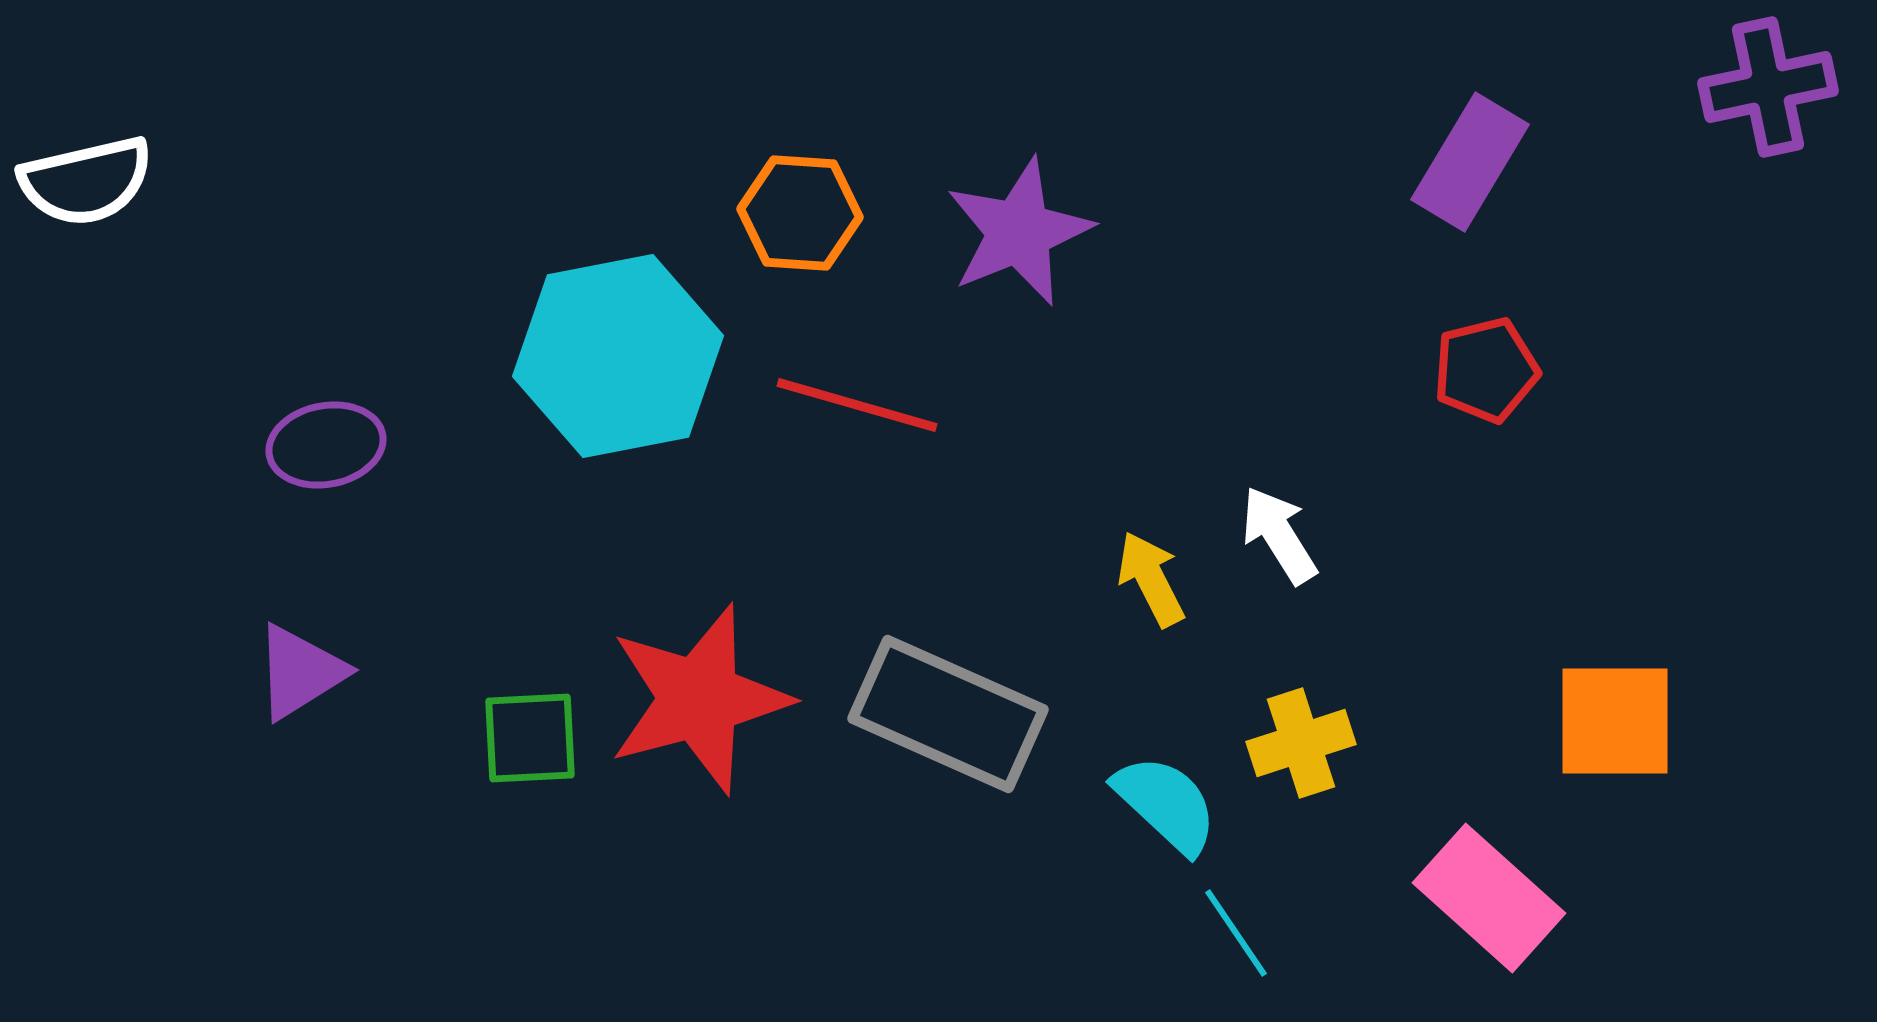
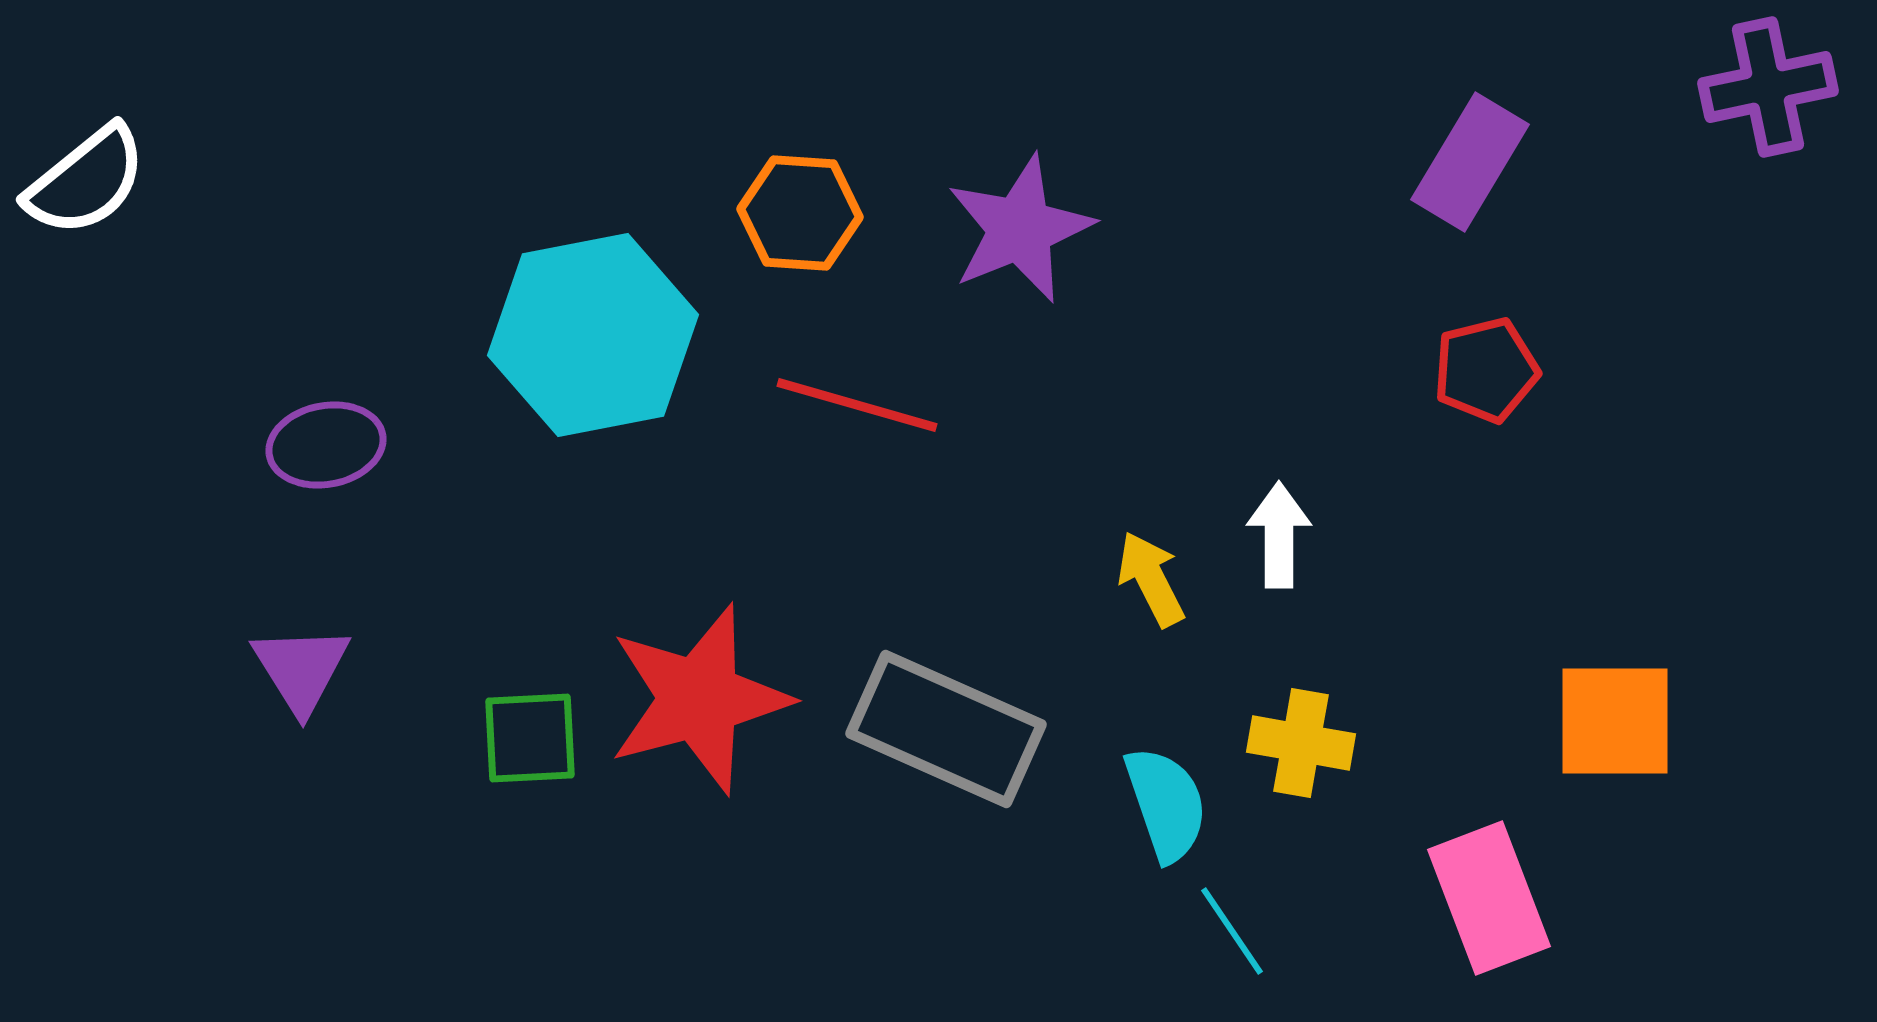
white semicircle: rotated 26 degrees counterclockwise
purple star: moved 1 px right, 3 px up
cyan hexagon: moved 25 px left, 21 px up
white arrow: rotated 32 degrees clockwise
purple triangle: moved 1 px right, 3 px up; rotated 30 degrees counterclockwise
gray rectangle: moved 2 px left, 15 px down
yellow cross: rotated 28 degrees clockwise
cyan semicircle: rotated 28 degrees clockwise
pink rectangle: rotated 27 degrees clockwise
cyan line: moved 4 px left, 2 px up
